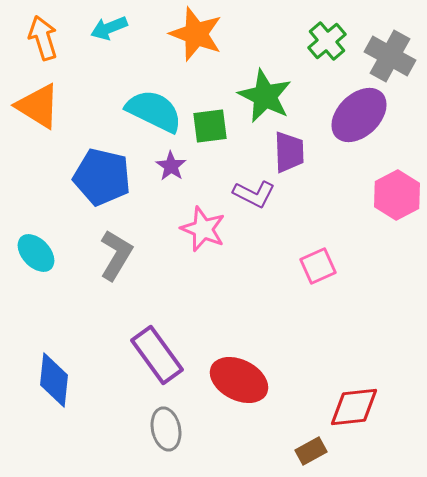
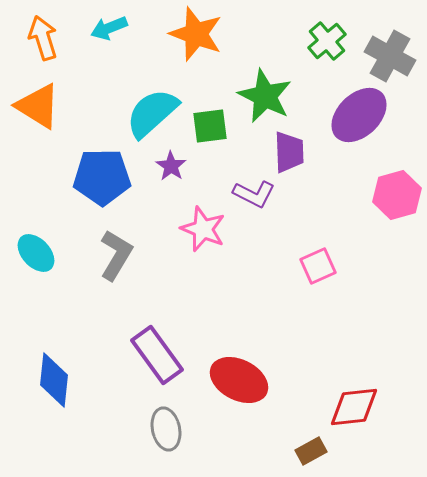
cyan semicircle: moved 2 px left, 2 px down; rotated 68 degrees counterclockwise
blue pentagon: rotated 14 degrees counterclockwise
pink hexagon: rotated 12 degrees clockwise
